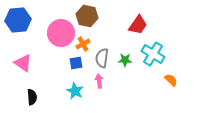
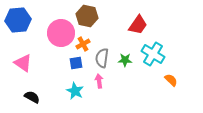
black semicircle: rotated 56 degrees counterclockwise
